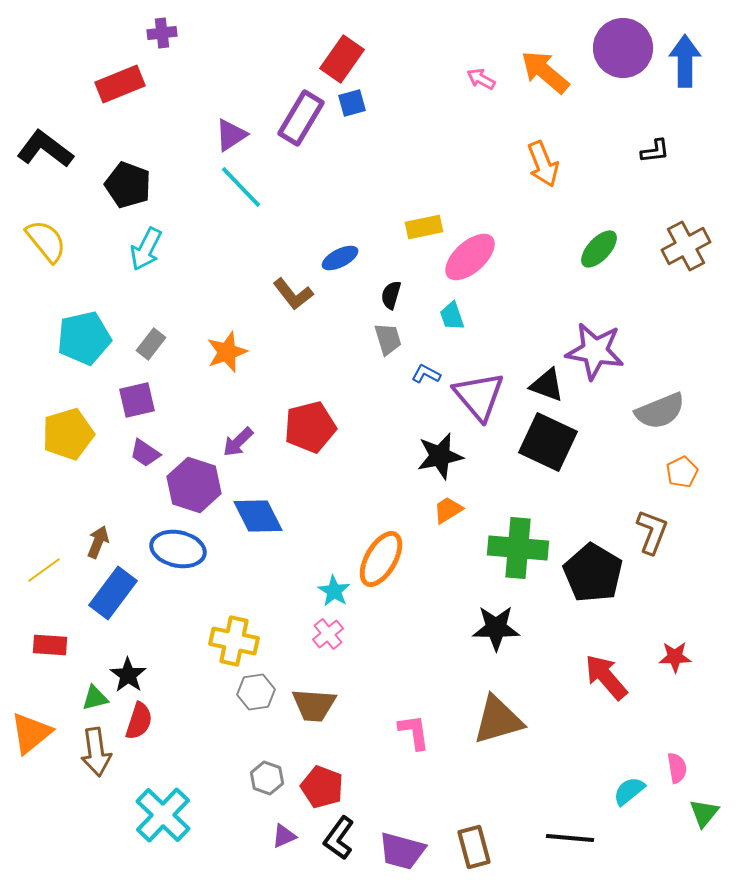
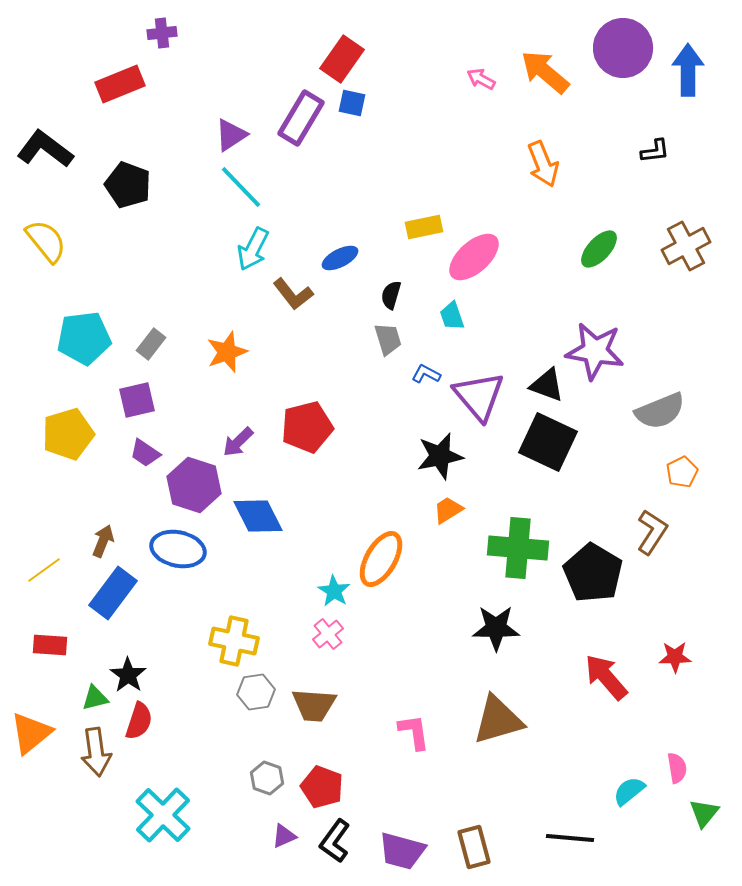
blue arrow at (685, 61): moved 3 px right, 9 px down
blue square at (352, 103): rotated 28 degrees clockwise
cyan arrow at (146, 249): moved 107 px right
pink ellipse at (470, 257): moved 4 px right
cyan pentagon at (84, 338): rotated 6 degrees clockwise
red pentagon at (310, 427): moved 3 px left
brown L-shape at (652, 532): rotated 12 degrees clockwise
brown arrow at (98, 542): moved 5 px right, 1 px up
black L-shape at (339, 838): moved 4 px left, 3 px down
